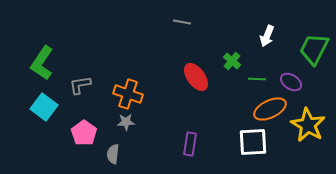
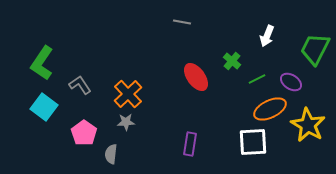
green trapezoid: moved 1 px right
green line: rotated 30 degrees counterclockwise
gray L-shape: rotated 65 degrees clockwise
orange cross: rotated 28 degrees clockwise
gray semicircle: moved 2 px left
